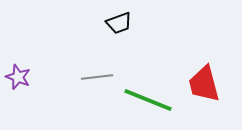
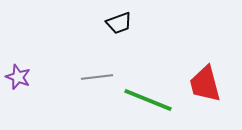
red trapezoid: moved 1 px right
